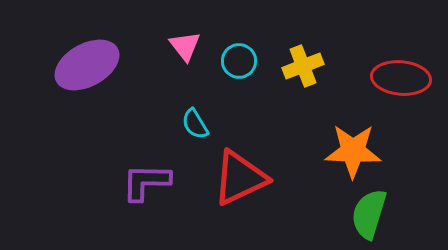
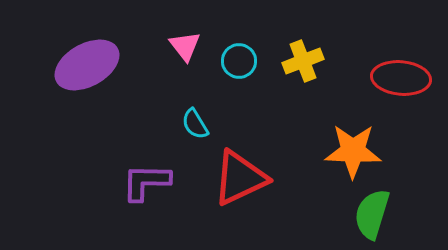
yellow cross: moved 5 px up
green semicircle: moved 3 px right
